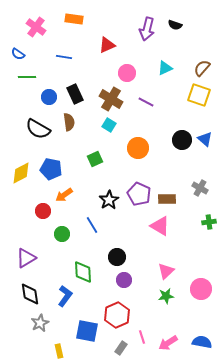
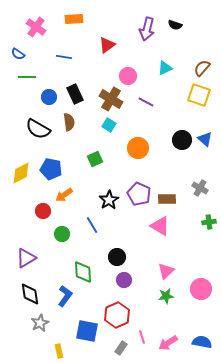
orange rectangle at (74, 19): rotated 12 degrees counterclockwise
red triangle at (107, 45): rotated 12 degrees counterclockwise
pink circle at (127, 73): moved 1 px right, 3 px down
